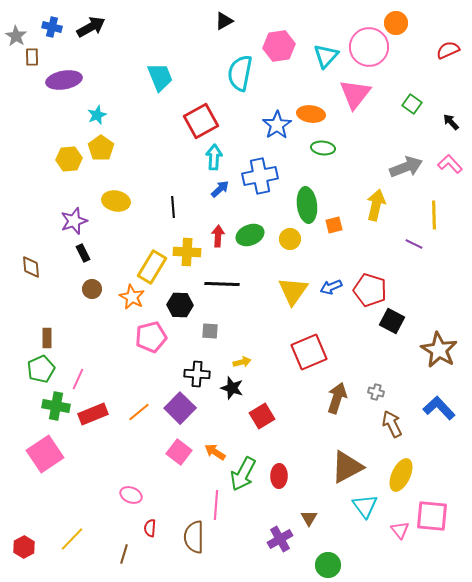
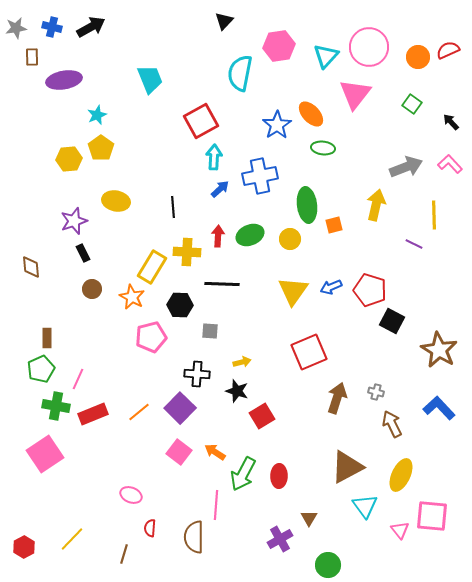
black triangle at (224, 21): rotated 18 degrees counterclockwise
orange circle at (396, 23): moved 22 px right, 34 px down
gray star at (16, 36): moved 8 px up; rotated 30 degrees clockwise
cyan trapezoid at (160, 77): moved 10 px left, 2 px down
orange ellipse at (311, 114): rotated 40 degrees clockwise
black star at (232, 388): moved 5 px right, 3 px down
